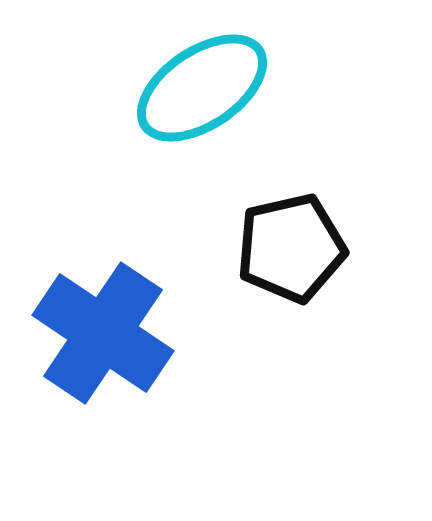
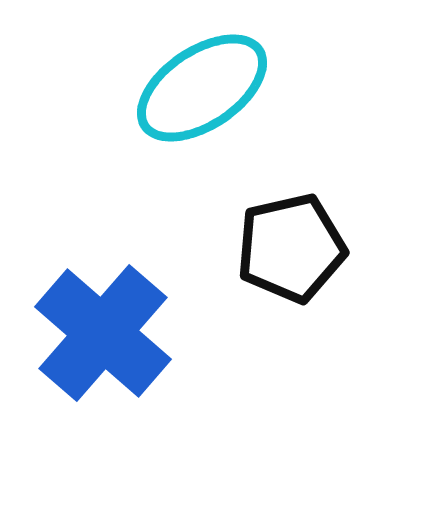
blue cross: rotated 7 degrees clockwise
